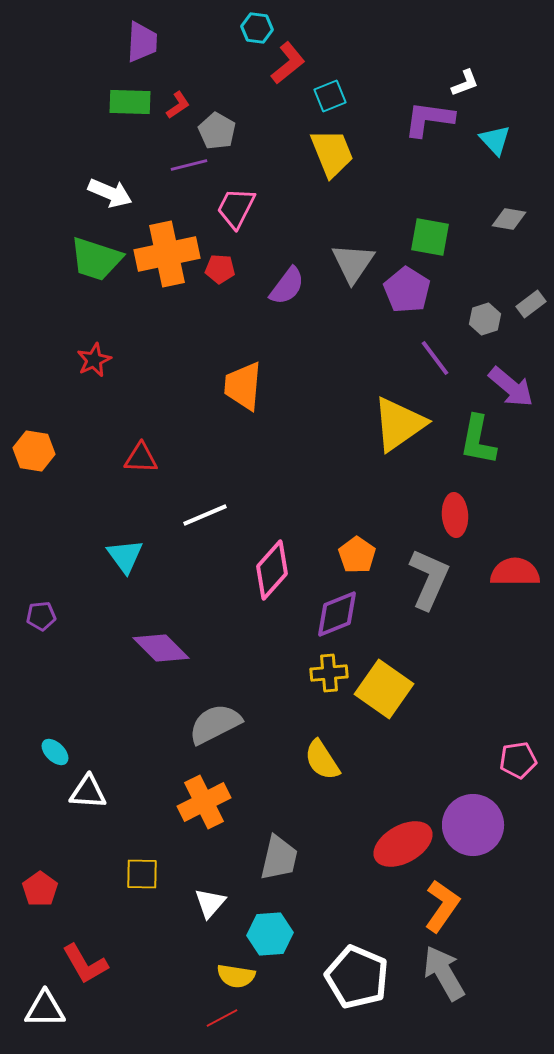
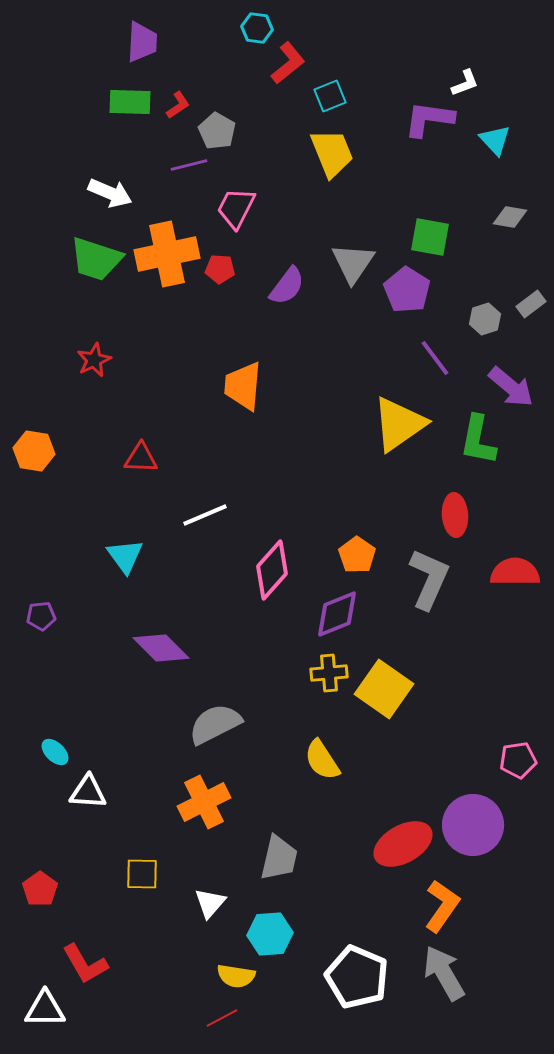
gray diamond at (509, 219): moved 1 px right, 2 px up
